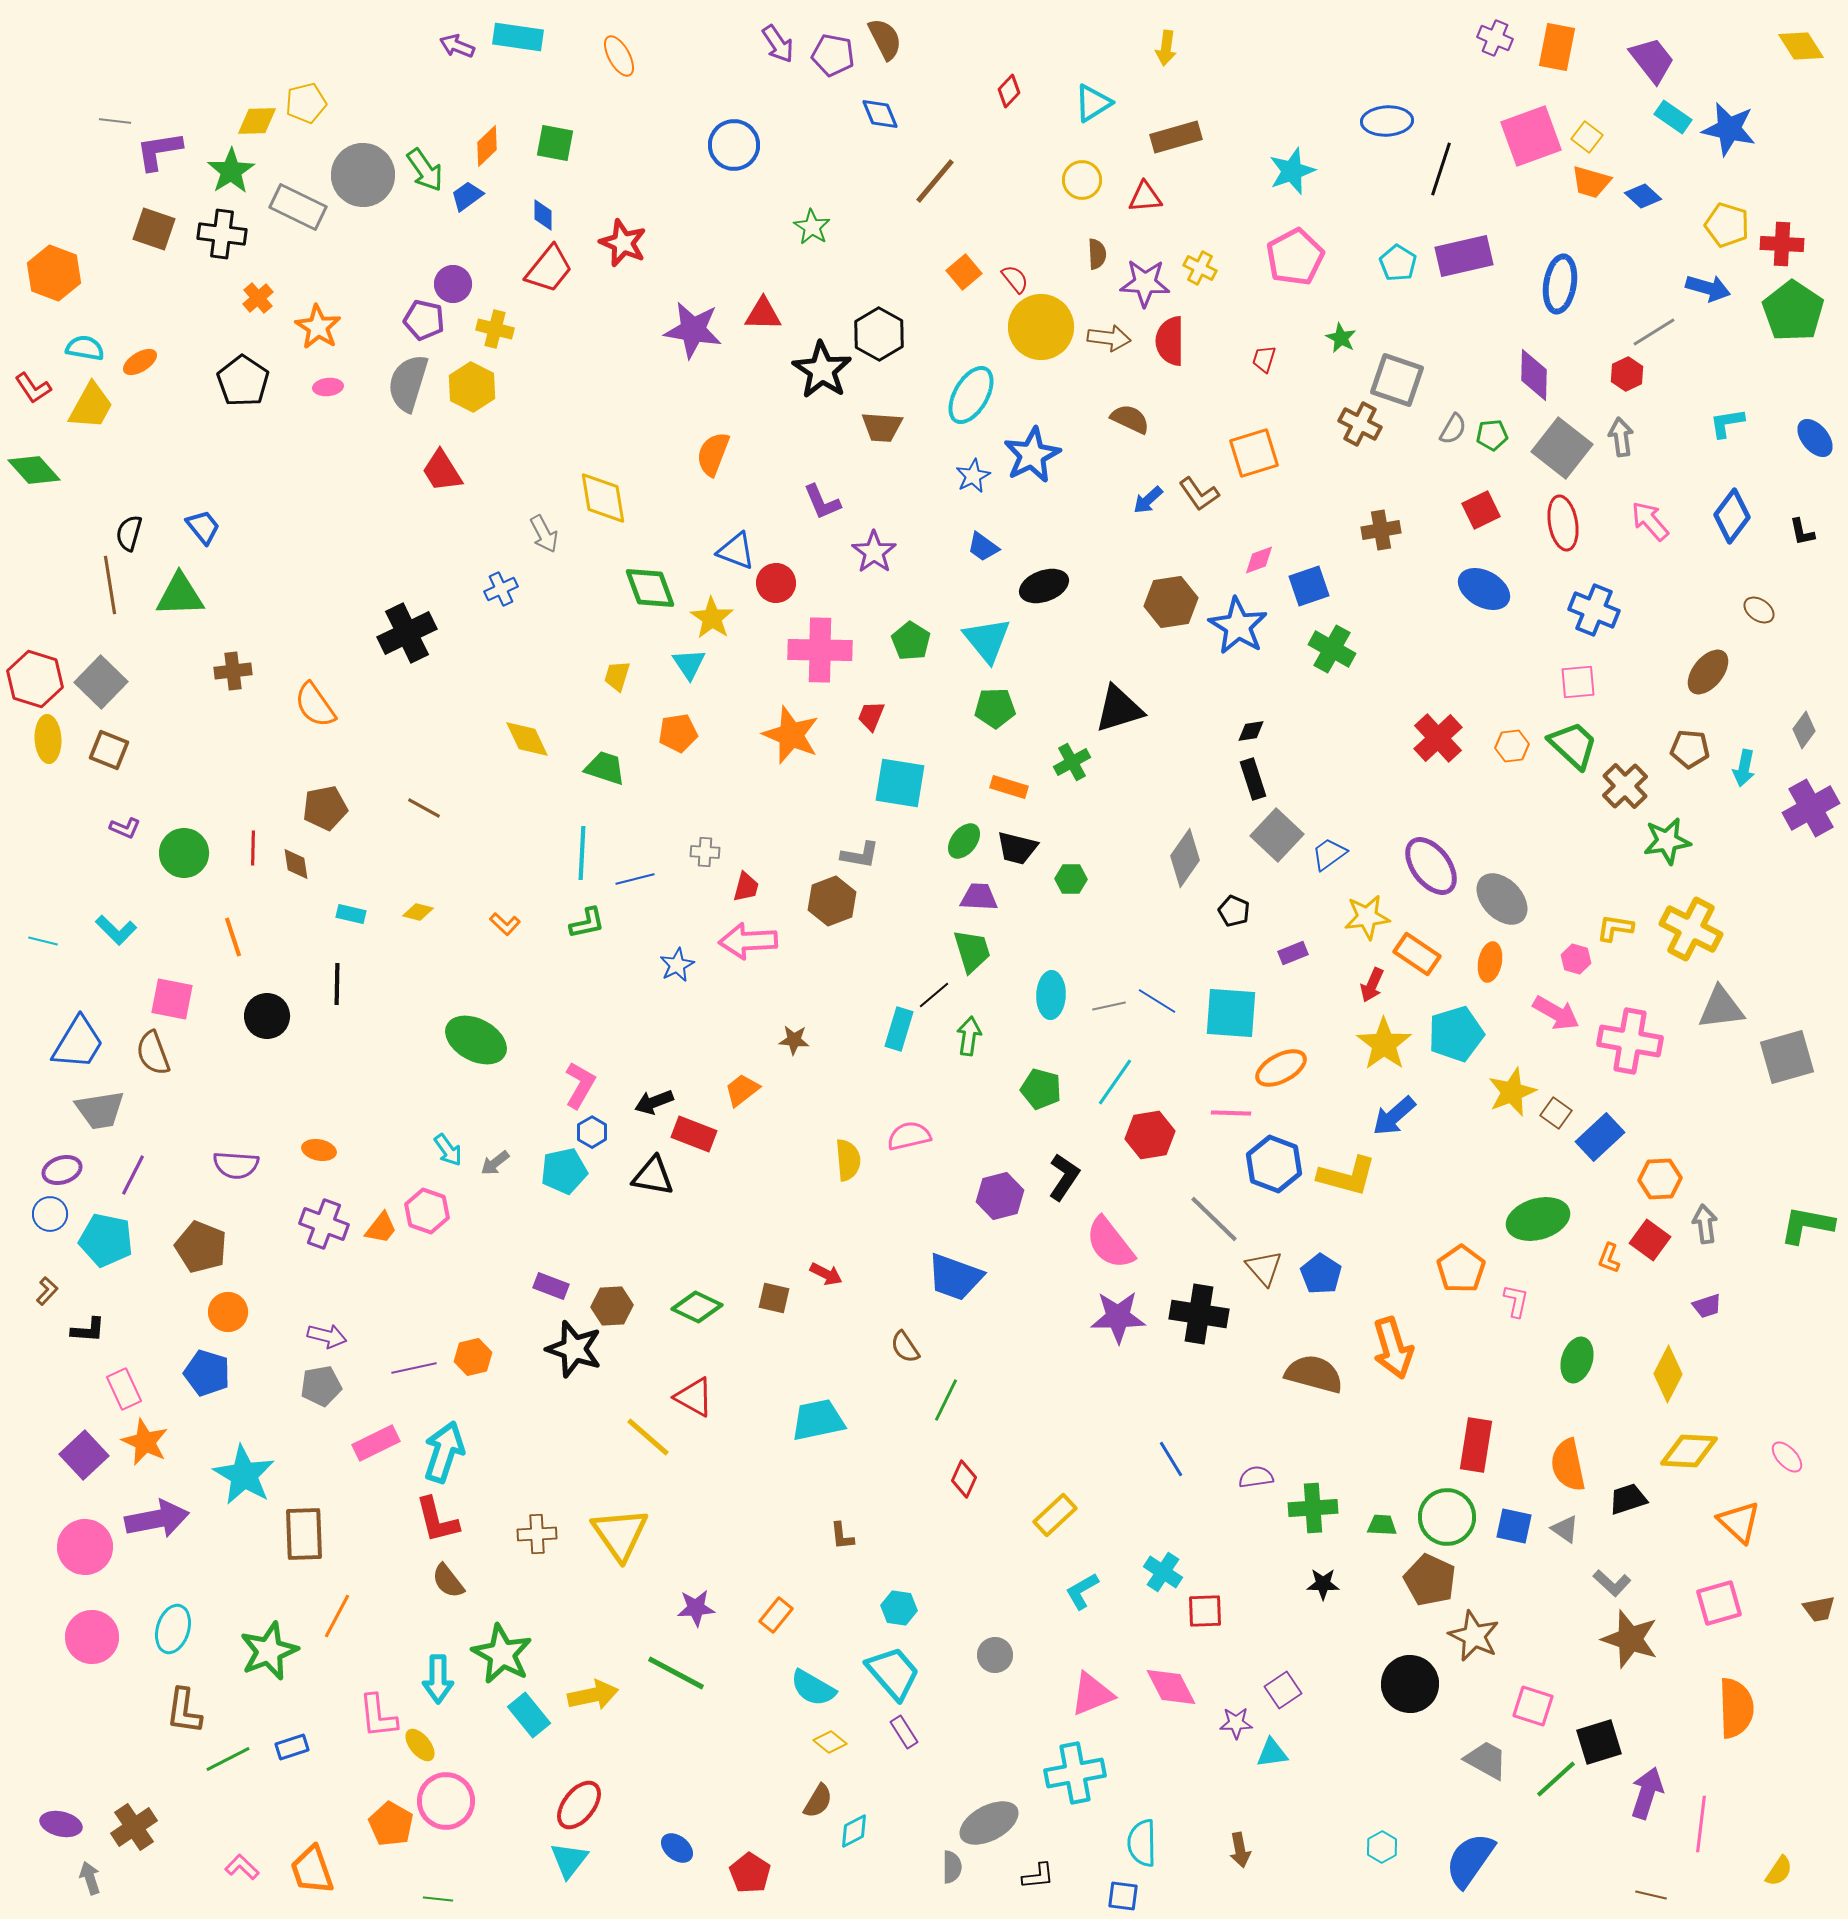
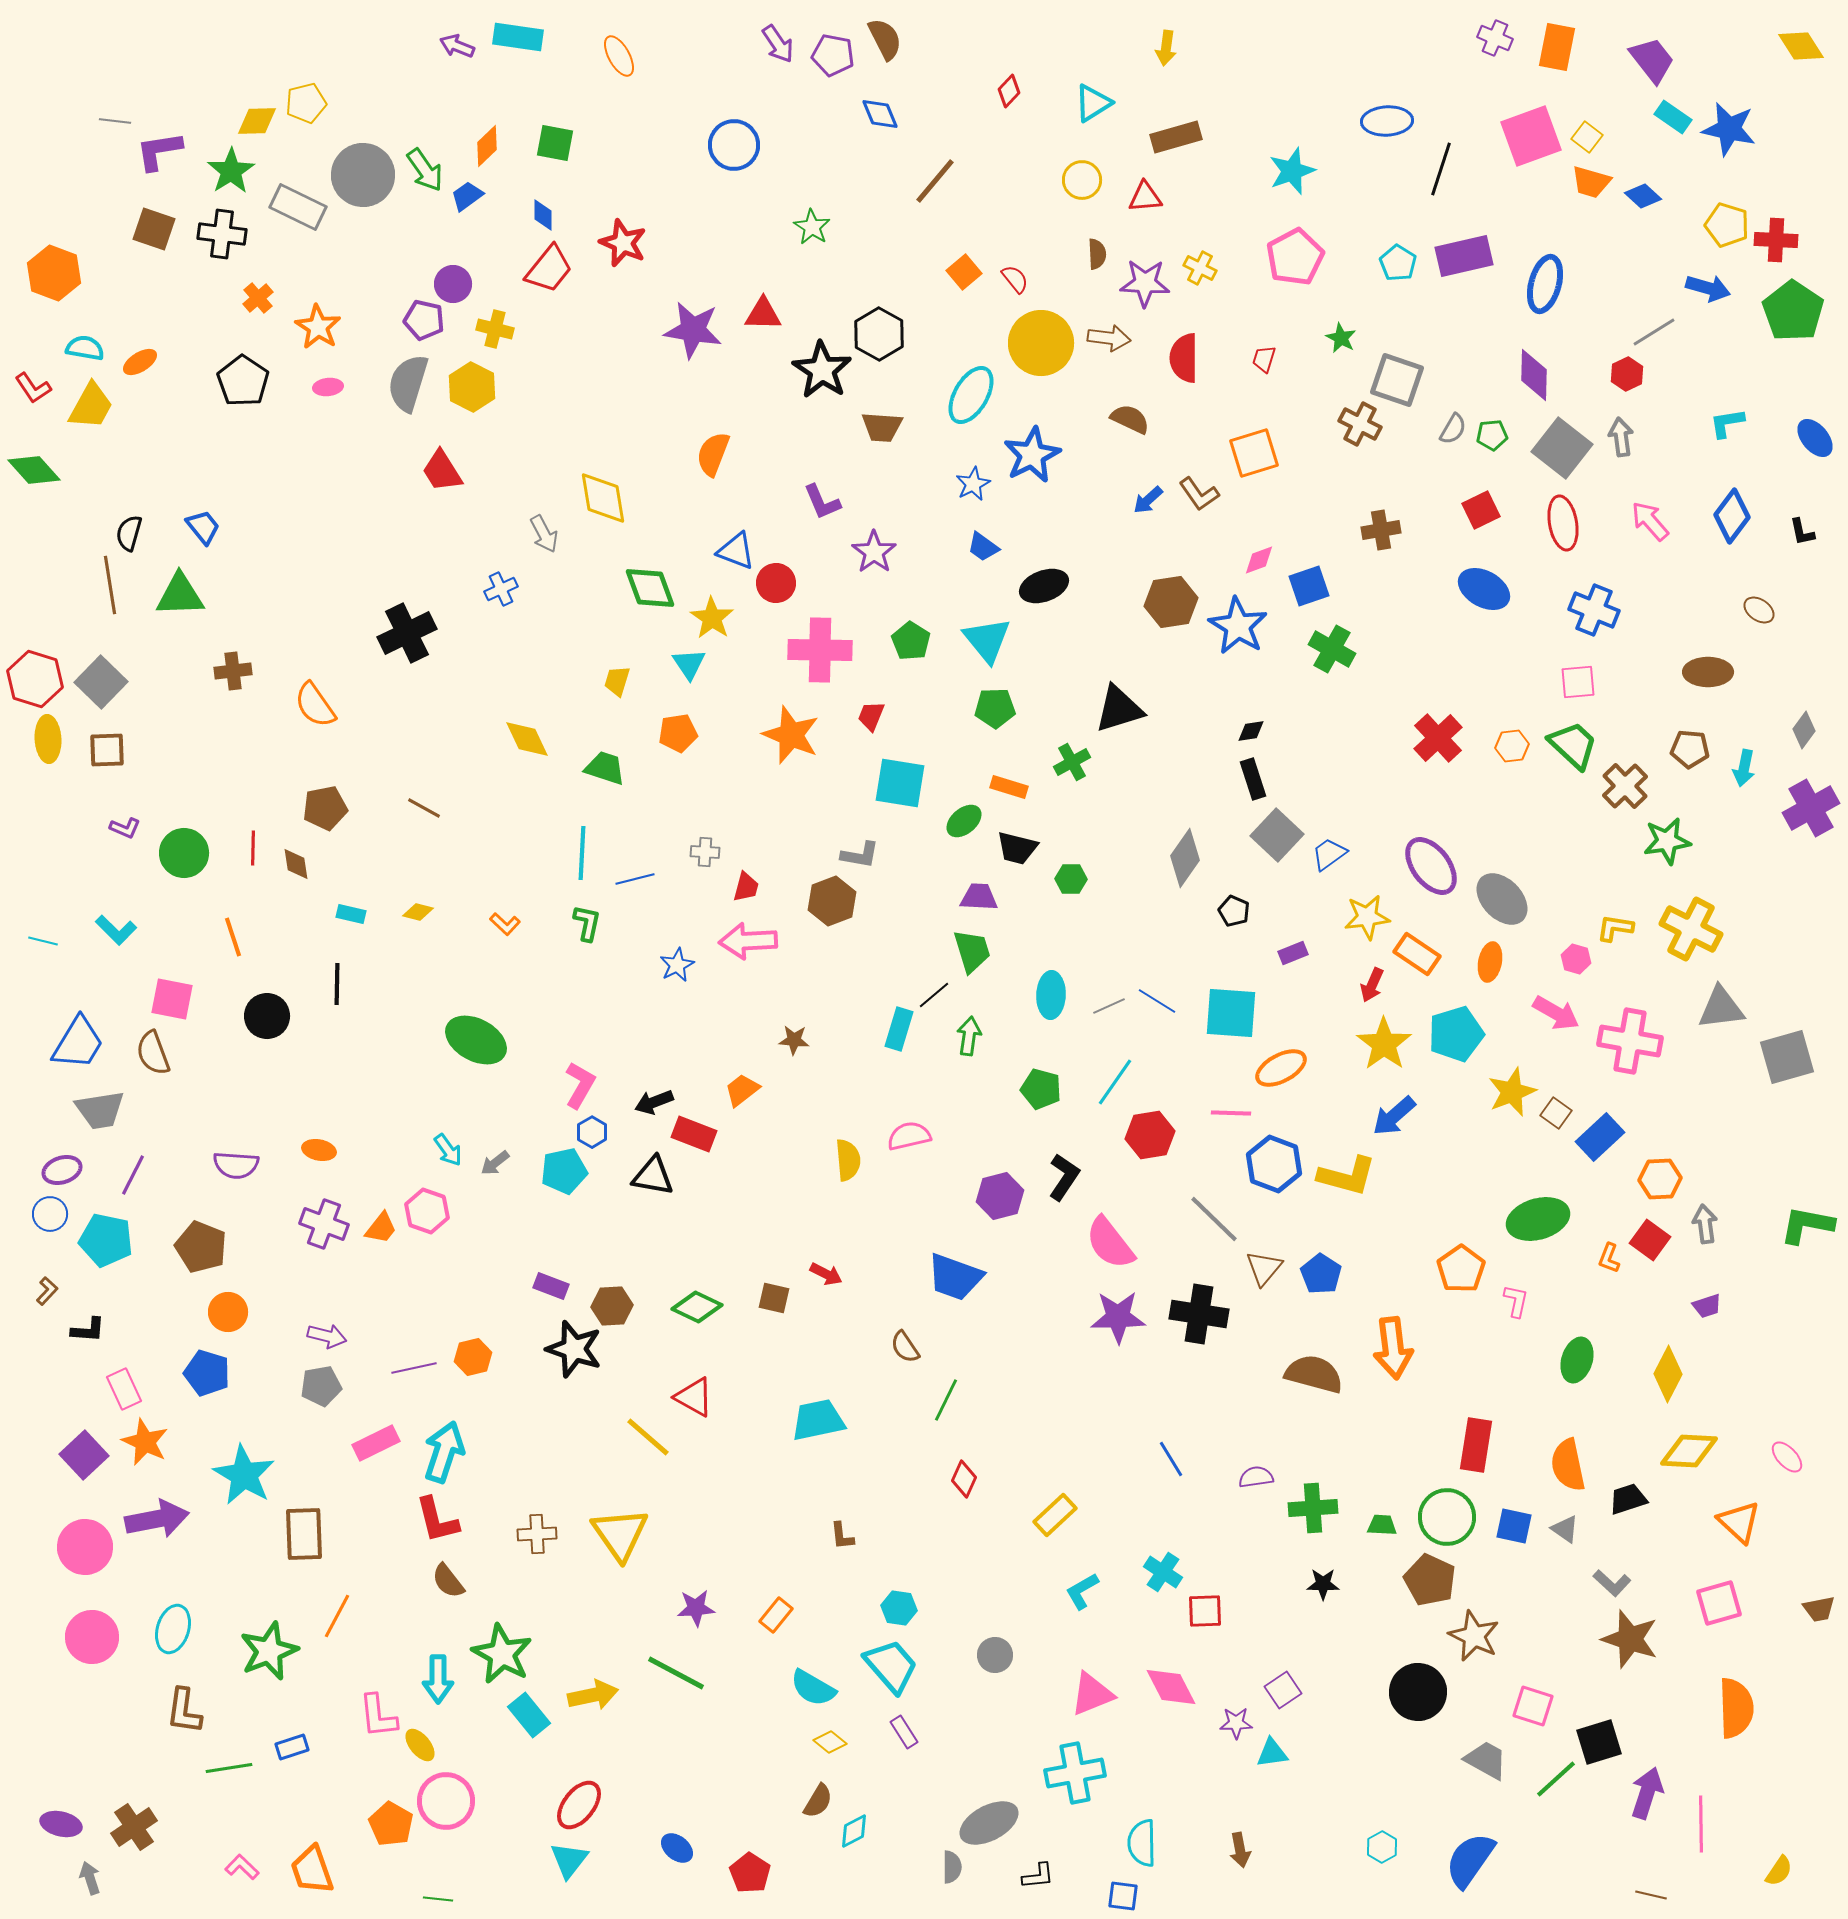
red cross at (1782, 244): moved 6 px left, 4 px up
blue ellipse at (1560, 284): moved 15 px left; rotated 6 degrees clockwise
yellow circle at (1041, 327): moved 16 px down
red semicircle at (1170, 341): moved 14 px right, 17 px down
blue star at (973, 476): moved 8 px down
brown ellipse at (1708, 672): rotated 51 degrees clockwise
yellow trapezoid at (617, 676): moved 5 px down
brown square at (109, 750): moved 2 px left; rotated 24 degrees counterclockwise
green ellipse at (964, 841): moved 20 px up; rotated 12 degrees clockwise
green L-shape at (587, 923): rotated 66 degrees counterclockwise
gray line at (1109, 1006): rotated 12 degrees counterclockwise
brown triangle at (1264, 1268): rotated 21 degrees clockwise
orange arrow at (1393, 1348): rotated 10 degrees clockwise
cyan trapezoid at (893, 1673): moved 2 px left, 7 px up
black circle at (1410, 1684): moved 8 px right, 8 px down
green line at (228, 1759): moved 1 px right, 9 px down; rotated 18 degrees clockwise
pink line at (1701, 1824): rotated 8 degrees counterclockwise
